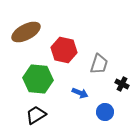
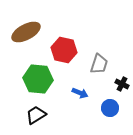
blue circle: moved 5 px right, 4 px up
